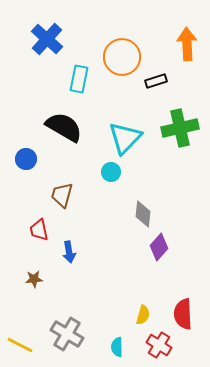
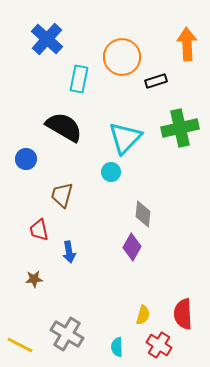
purple diamond: moved 27 px left; rotated 12 degrees counterclockwise
